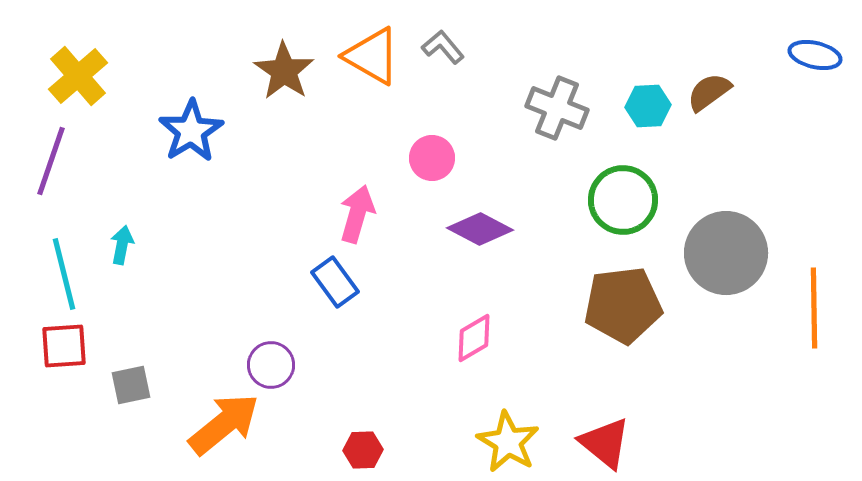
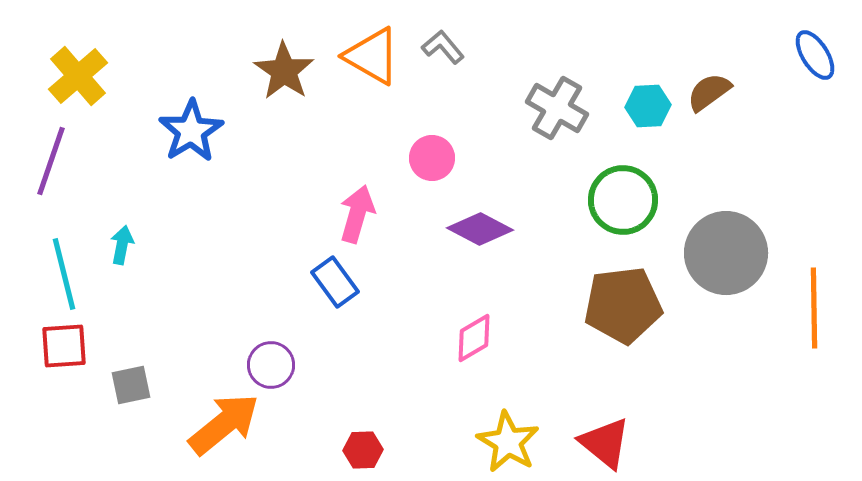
blue ellipse: rotated 45 degrees clockwise
gray cross: rotated 8 degrees clockwise
